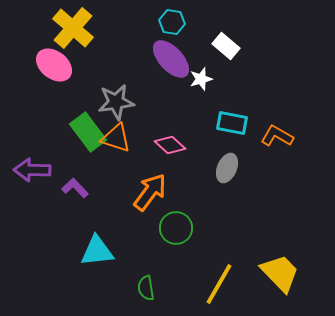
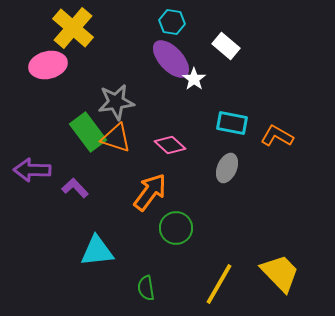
pink ellipse: moved 6 px left; rotated 51 degrees counterclockwise
white star: moved 7 px left; rotated 20 degrees counterclockwise
